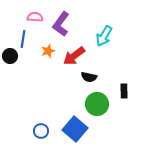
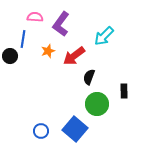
cyan arrow: rotated 15 degrees clockwise
black semicircle: rotated 98 degrees clockwise
